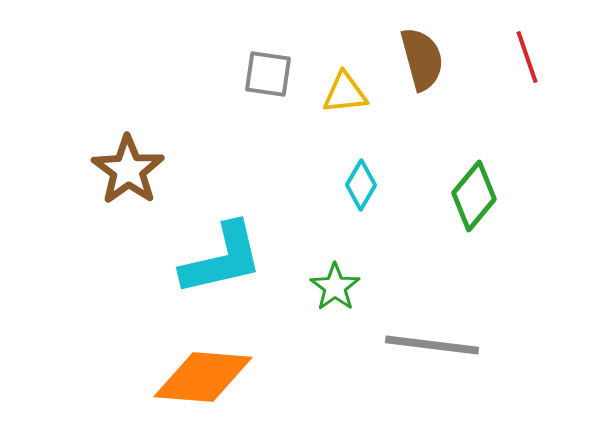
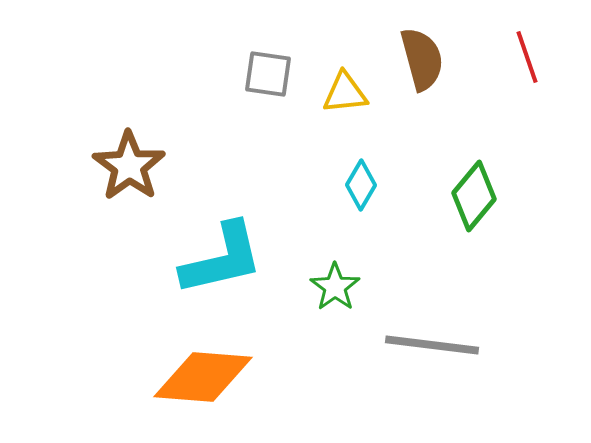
brown star: moved 1 px right, 4 px up
